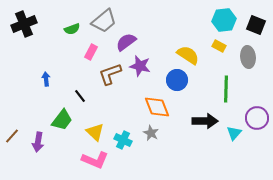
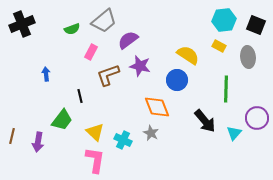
black cross: moved 2 px left
purple semicircle: moved 2 px right, 2 px up
brown L-shape: moved 2 px left, 1 px down
blue arrow: moved 5 px up
black line: rotated 24 degrees clockwise
black arrow: rotated 50 degrees clockwise
brown line: rotated 28 degrees counterclockwise
pink L-shape: rotated 104 degrees counterclockwise
